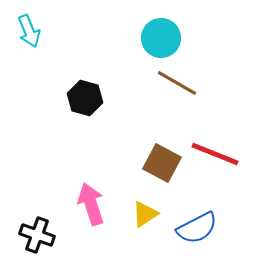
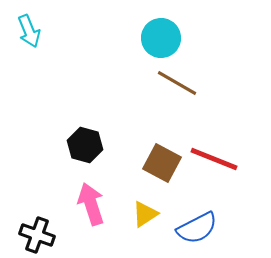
black hexagon: moved 47 px down
red line: moved 1 px left, 5 px down
